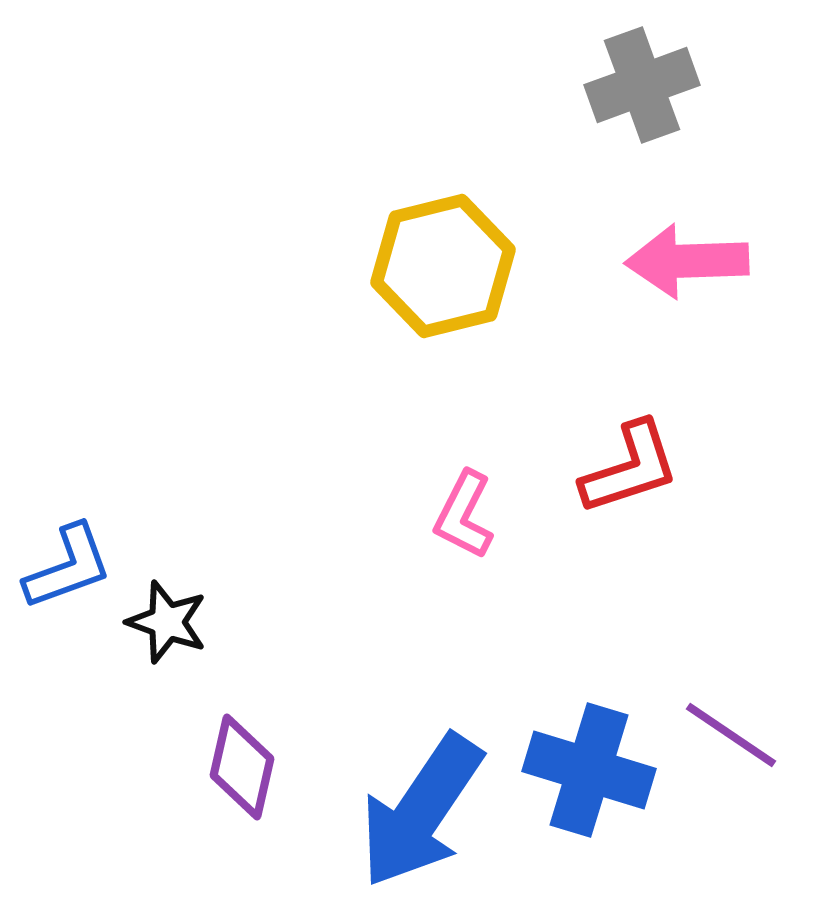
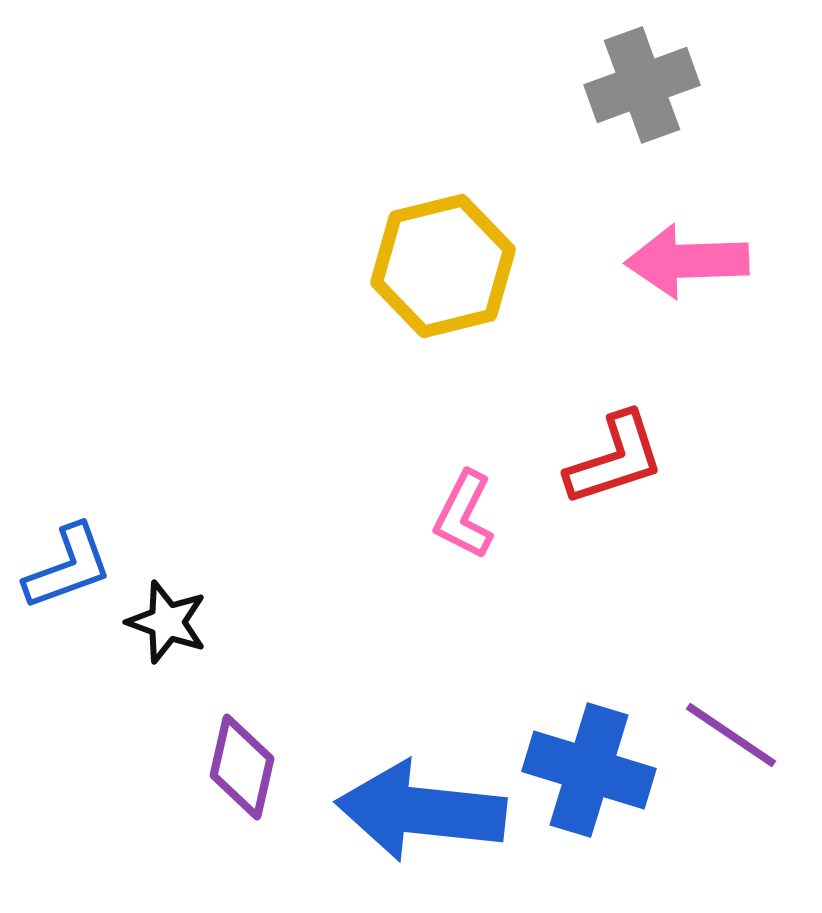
red L-shape: moved 15 px left, 9 px up
blue arrow: rotated 62 degrees clockwise
